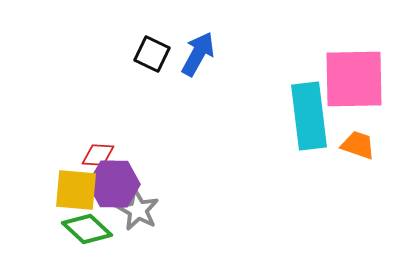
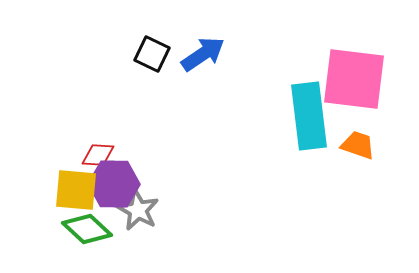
blue arrow: moved 5 px right; rotated 27 degrees clockwise
pink square: rotated 8 degrees clockwise
